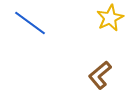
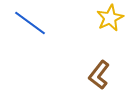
brown L-shape: moved 1 px left; rotated 12 degrees counterclockwise
